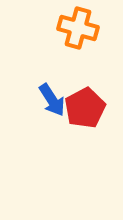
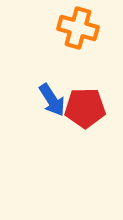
red pentagon: rotated 27 degrees clockwise
